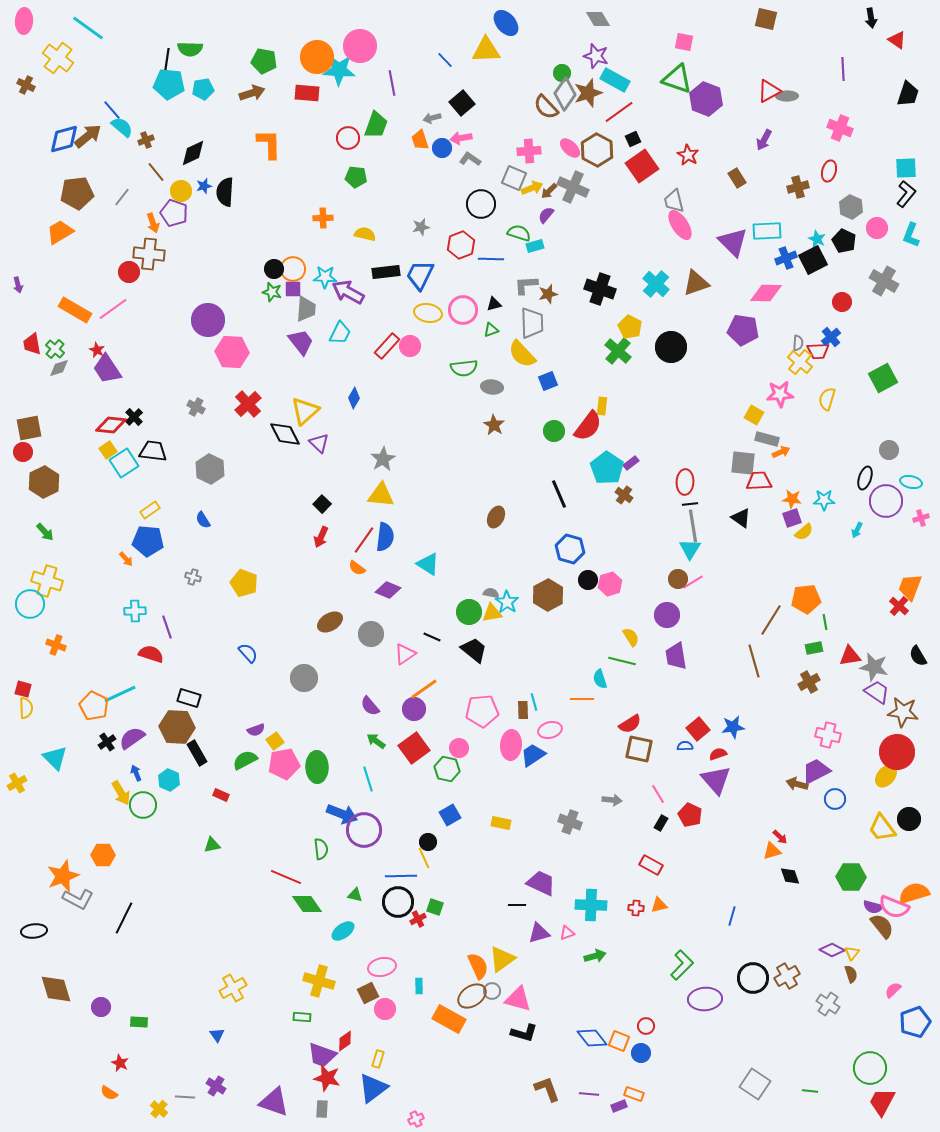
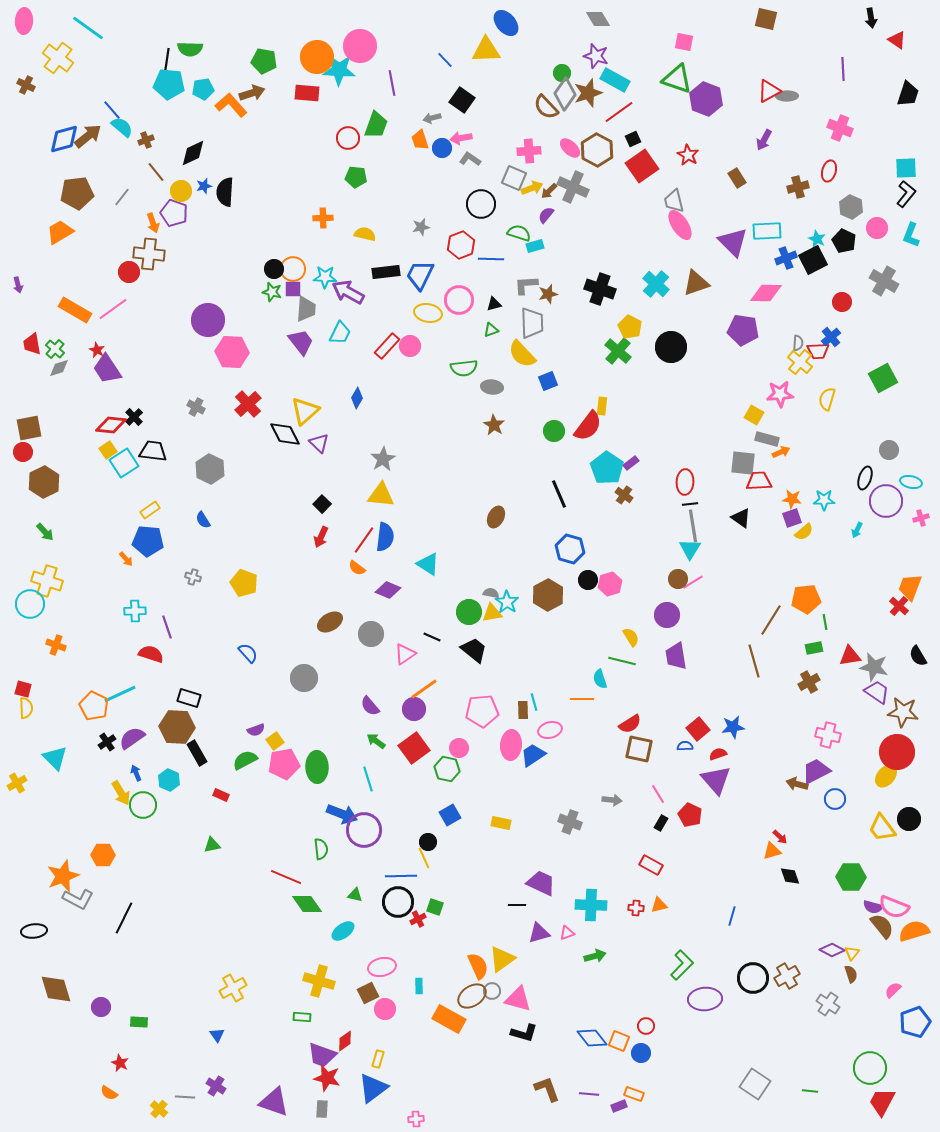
black square at (462, 103): moved 3 px up; rotated 15 degrees counterclockwise
orange L-shape at (269, 144): moved 38 px left, 39 px up; rotated 40 degrees counterclockwise
pink circle at (463, 310): moved 4 px left, 10 px up
blue diamond at (354, 398): moved 3 px right
orange semicircle at (914, 893): moved 38 px down
pink cross at (416, 1119): rotated 21 degrees clockwise
